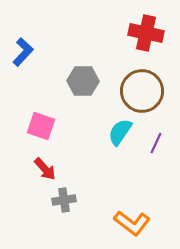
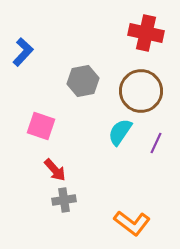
gray hexagon: rotated 12 degrees counterclockwise
brown circle: moved 1 px left
red arrow: moved 10 px right, 1 px down
